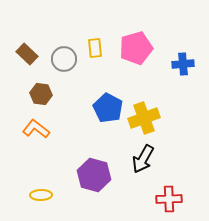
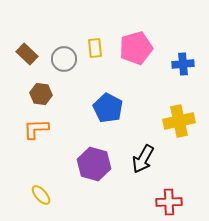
yellow cross: moved 35 px right, 3 px down; rotated 8 degrees clockwise
orange L-shape: rotated 40 degrees counterclockwise
purple hexagon: moved 11 px up
yellow ellipse: rotated 50 degrees clockwise
red cross: moved 3 px down
